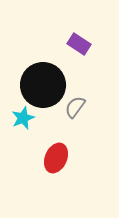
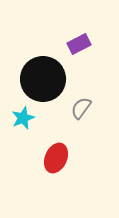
purple rectangle: rotated 60 degrees counterclockwise
black circle: moved 6 px up
gray semicircle: moved 6 px right, 1 px down
